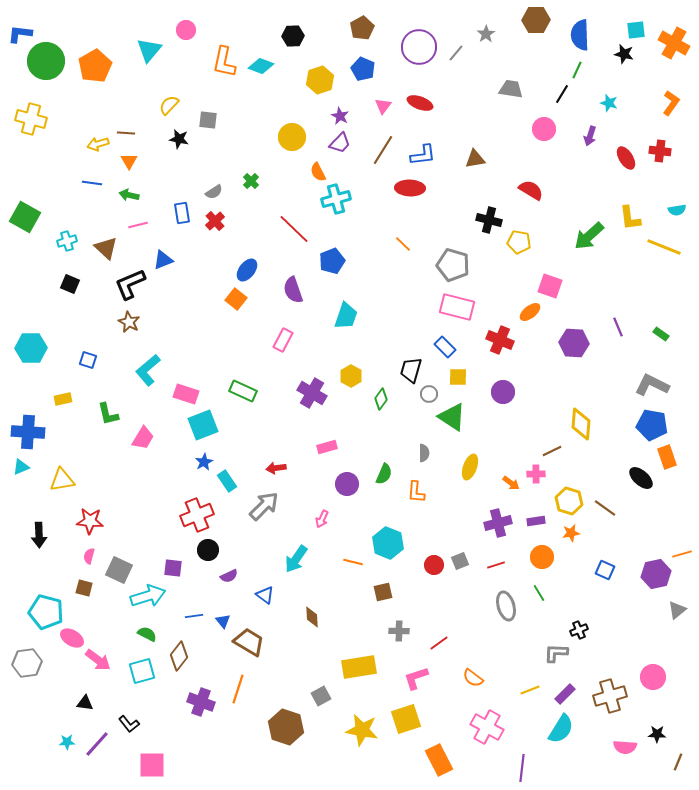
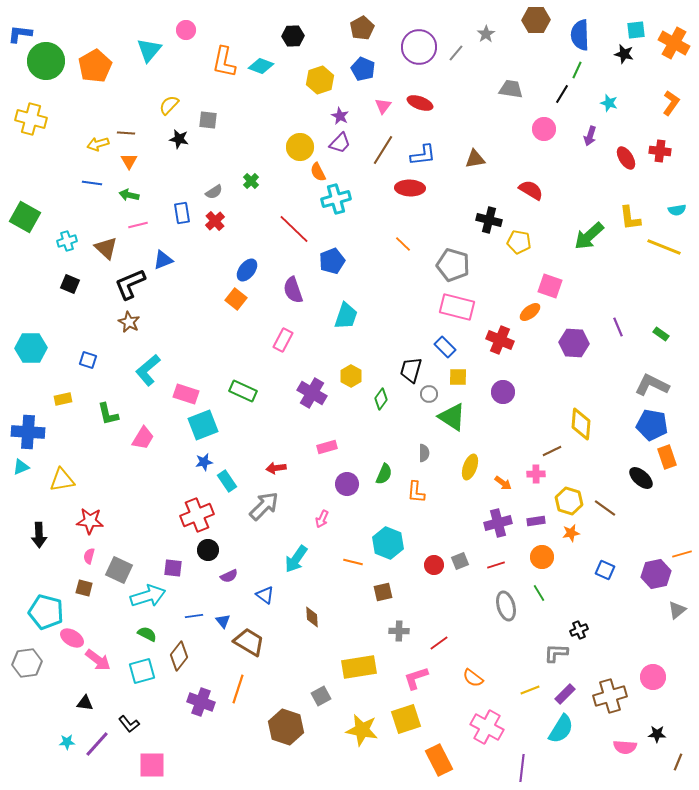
yellow circle at (292, 137): moved 8 px right, 10 px down
blue star at (204, 462): rotated 18 degrees clockwise
orange arrow at (511, 483): moved 8 px left
